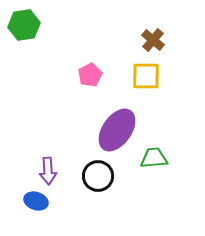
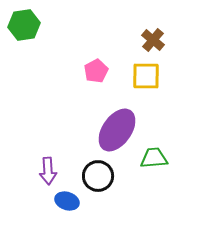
pink pentagon: moved 6 px right, 4 px up
blue ellipse: moved 31 px right
